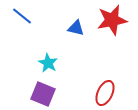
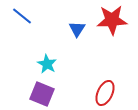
red star: rotated 8 degrees clockwise
blue triangle: moved 1 px right, 1 px down; rotated 48 degrees clockwise
cyan star: moved 1 px left, 1 px down
purple square: moved 1 px left
